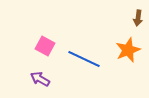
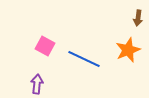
purple arrow: moved 3 px left, 5 px down; rotated 66 degrees clockwise
